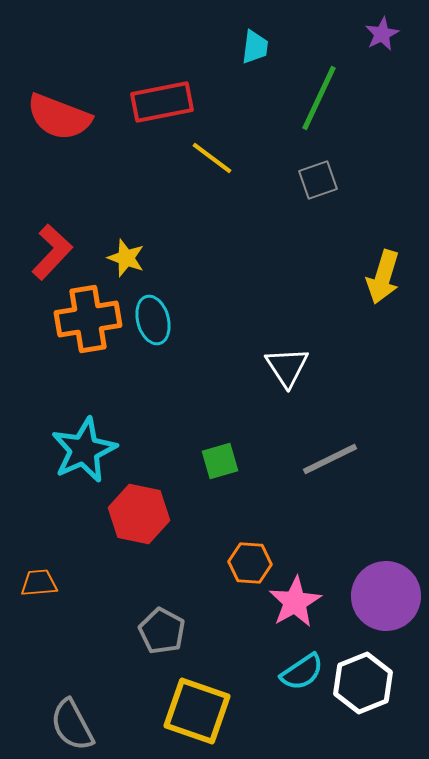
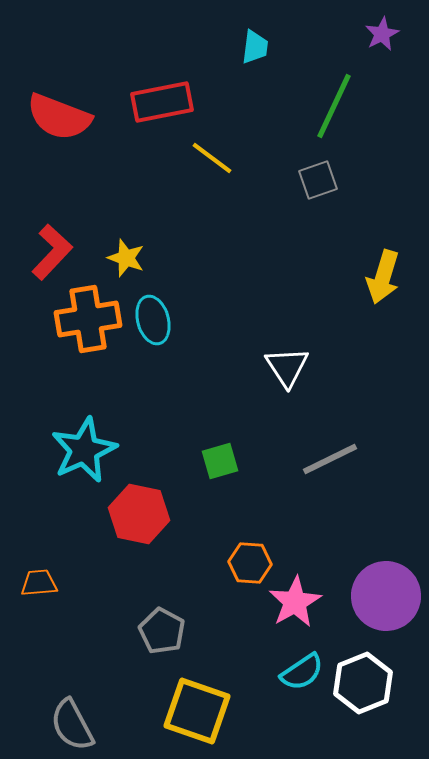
green line: moved 15 px right, 8 px down
